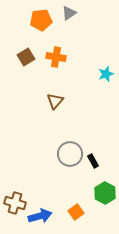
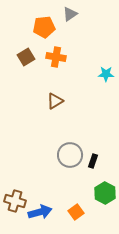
gray triangle: moved 1 px right, 1 px down
orange pentagon: moved 3 px right, 7 px down
cyan star: rotated 21 degrees clockwise
brown triangle: rotated 18 degrees clockwise
gray circle: moved 1 px down
black rectangle: rotated 48 degrees clockwise
brown cross: moved 2 px up
blue arrow: moved 4 px up
